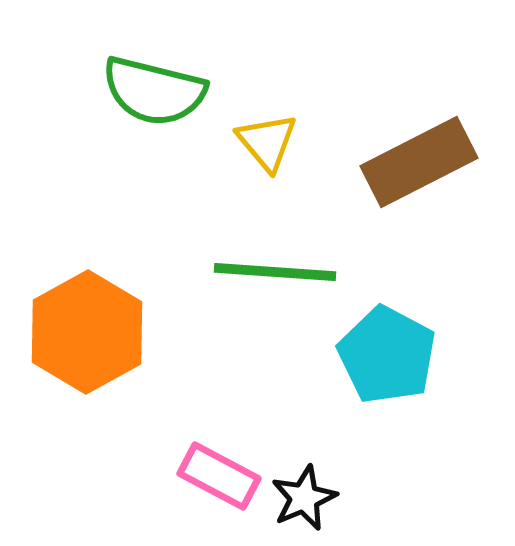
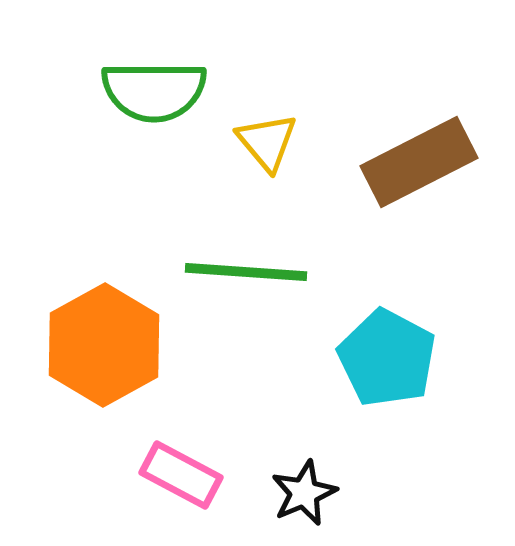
green semicircle: rotated 14 degrees counterclockwise
green line: moved 29 px left
orange hexagon: moved 17 px right, 13 px down
cyan pentagon: moved 3 px down
pink rectangle: moved 38 px left, 1 px up
black star: moved 5 px up
